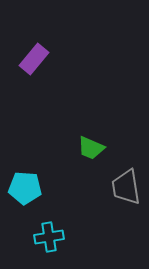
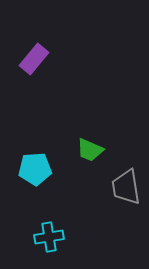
green trapezoid: moved 1 px left, 2 px down
cyan pentagon: moved 10 px right, 19 px up; rotated 8 degrees counterclockwise
